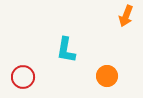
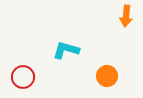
orange arrow: rotated 15 degrees counterclockwise
cyan L-shape: rotated 96 degrees clockwise
